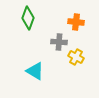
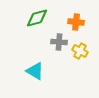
green diamond: moved 9 px right; rotated 55 degrees clockwise
yellow cross: moved 4 px right, 6 px up
